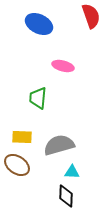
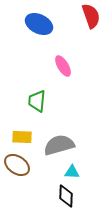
pink ellipse: rotated 45 degrees clockwise
green trapezoid: moved 1 px left, 3 px down
